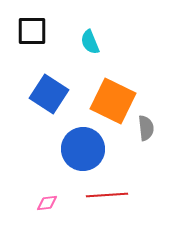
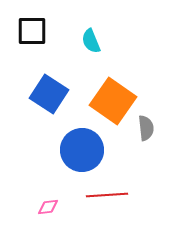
cyan semicircle: moved 1 px right, 1 px up
orange square: rotated 9 degrees clockwise
blue circle: moved 1 px left, 1 px down
pink diamond: moved 1 px right, 4 px down
